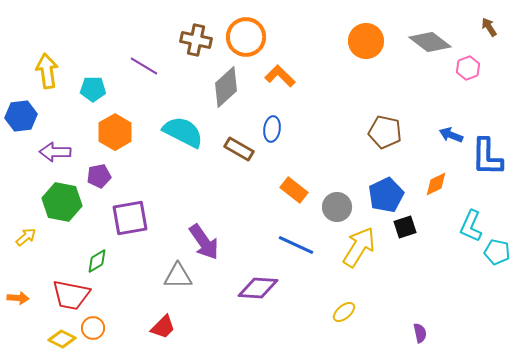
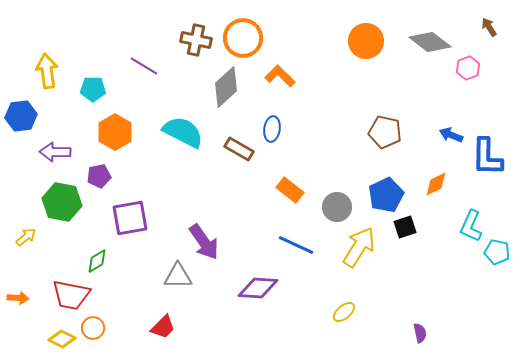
orange circle at (246, 37): moved 3 px left, 1 px down
orange rectangle at (294, 190): moved 4 px left
